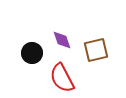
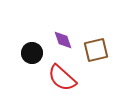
purple diamond: moved 1 px right
red semicircle: rotated 20 degrees counterclockwise
